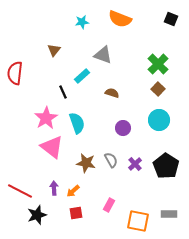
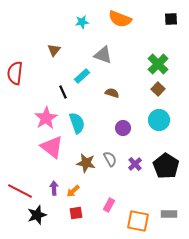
black square: rotated 24 degrees counterclockwise
gray semicircle: moved 1 px left, 1 px up
